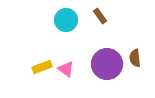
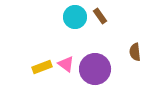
cyan circle: moved 9 px right, 3 px up
brown semicircle: moved 6 px up
purple circle: moved 12 px left, 5 px down
pink triangle: moved 5 px up
